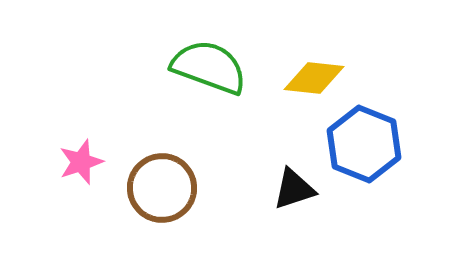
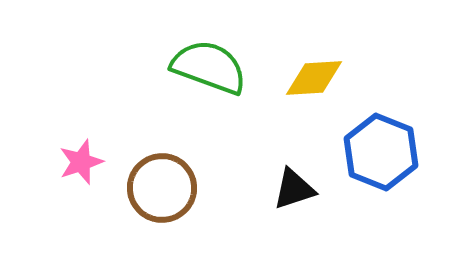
yellow diamond: rotated 10 degrees counterclockwise
blue hexagon: moved 17 px right, 8 px down
